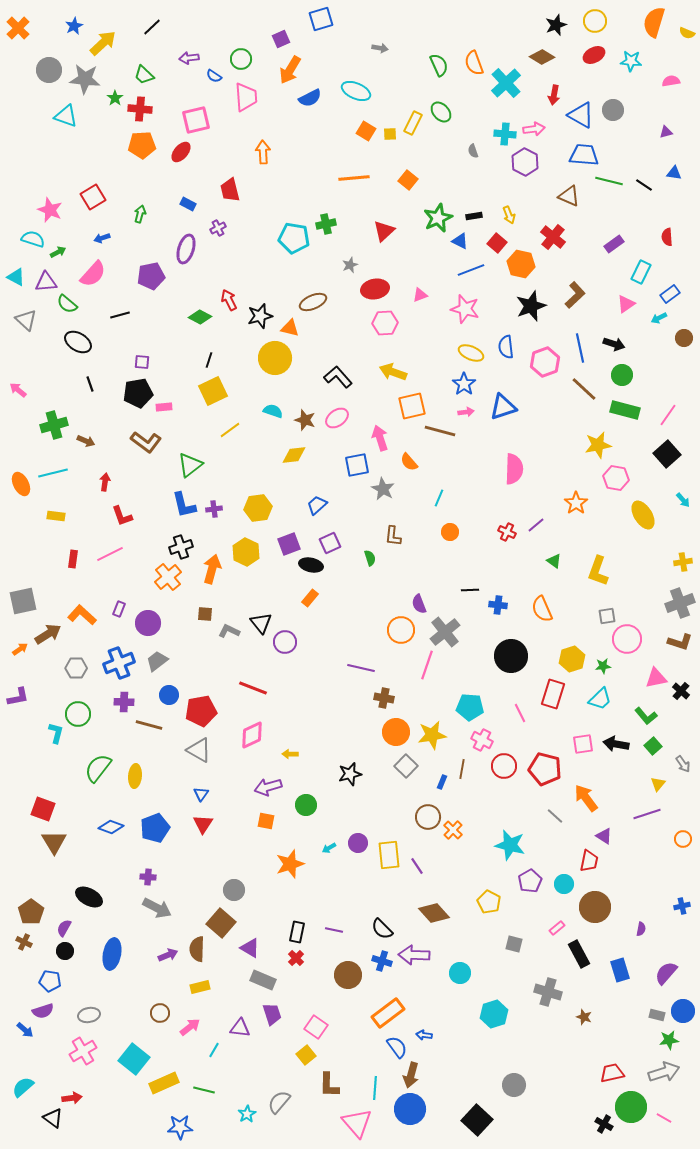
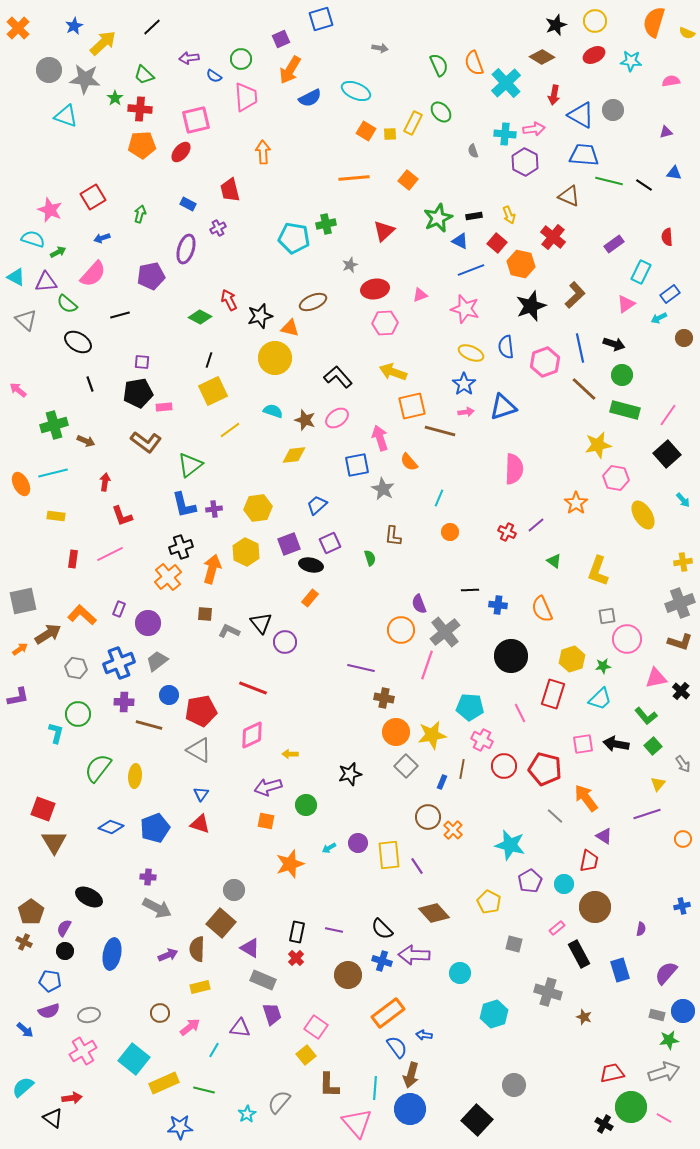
gray hexagon at (76, 668): rotated 10 degrees clockwise
red triangle at (203, 824): moved 3 px left; rotated 45 degrees counterclockwise
purple semicircle at (43, 1011): moved 6 px right
